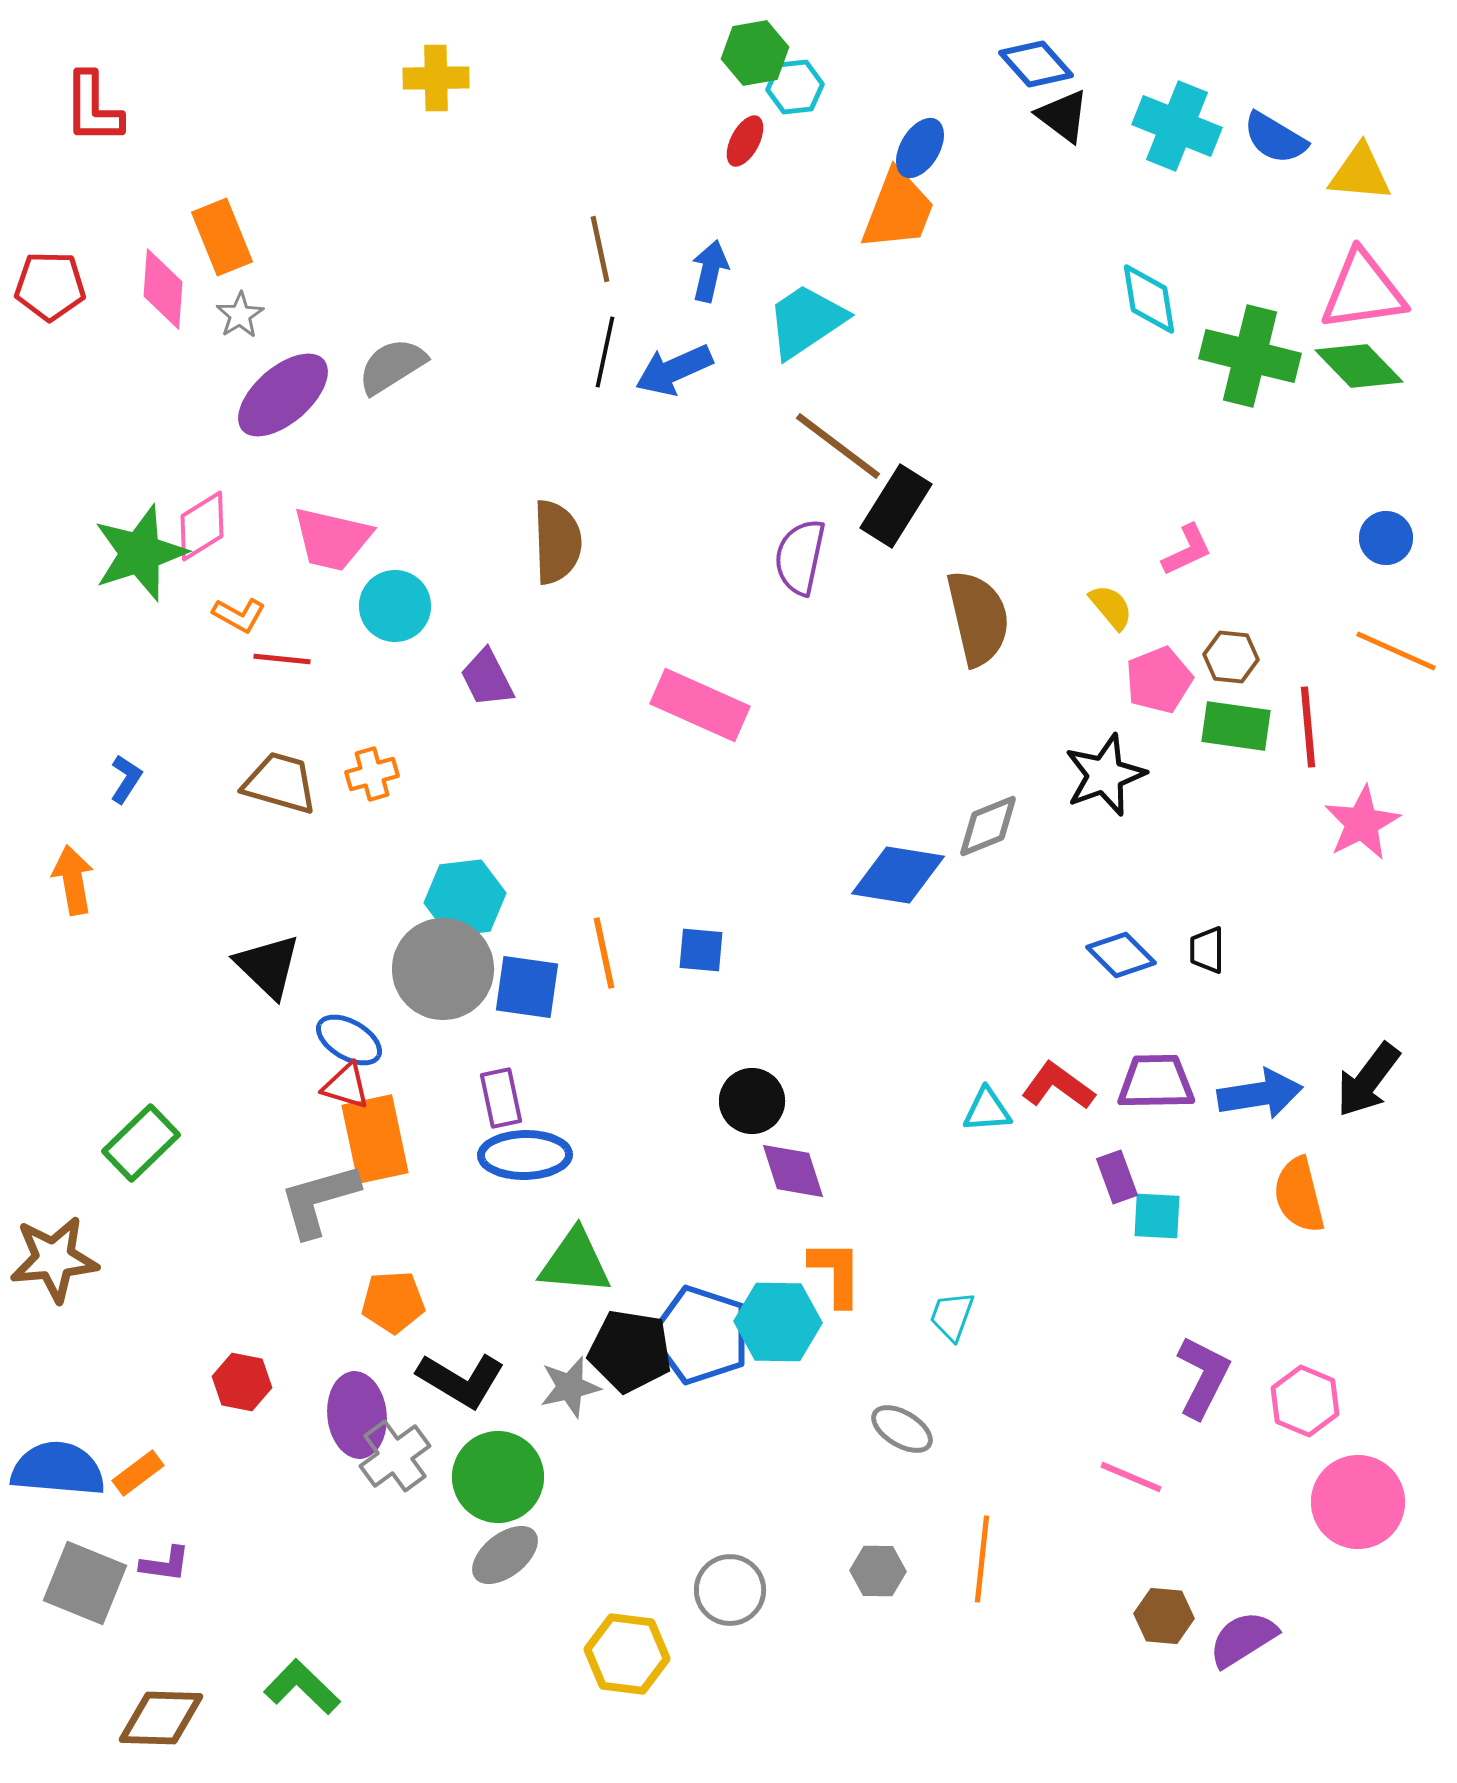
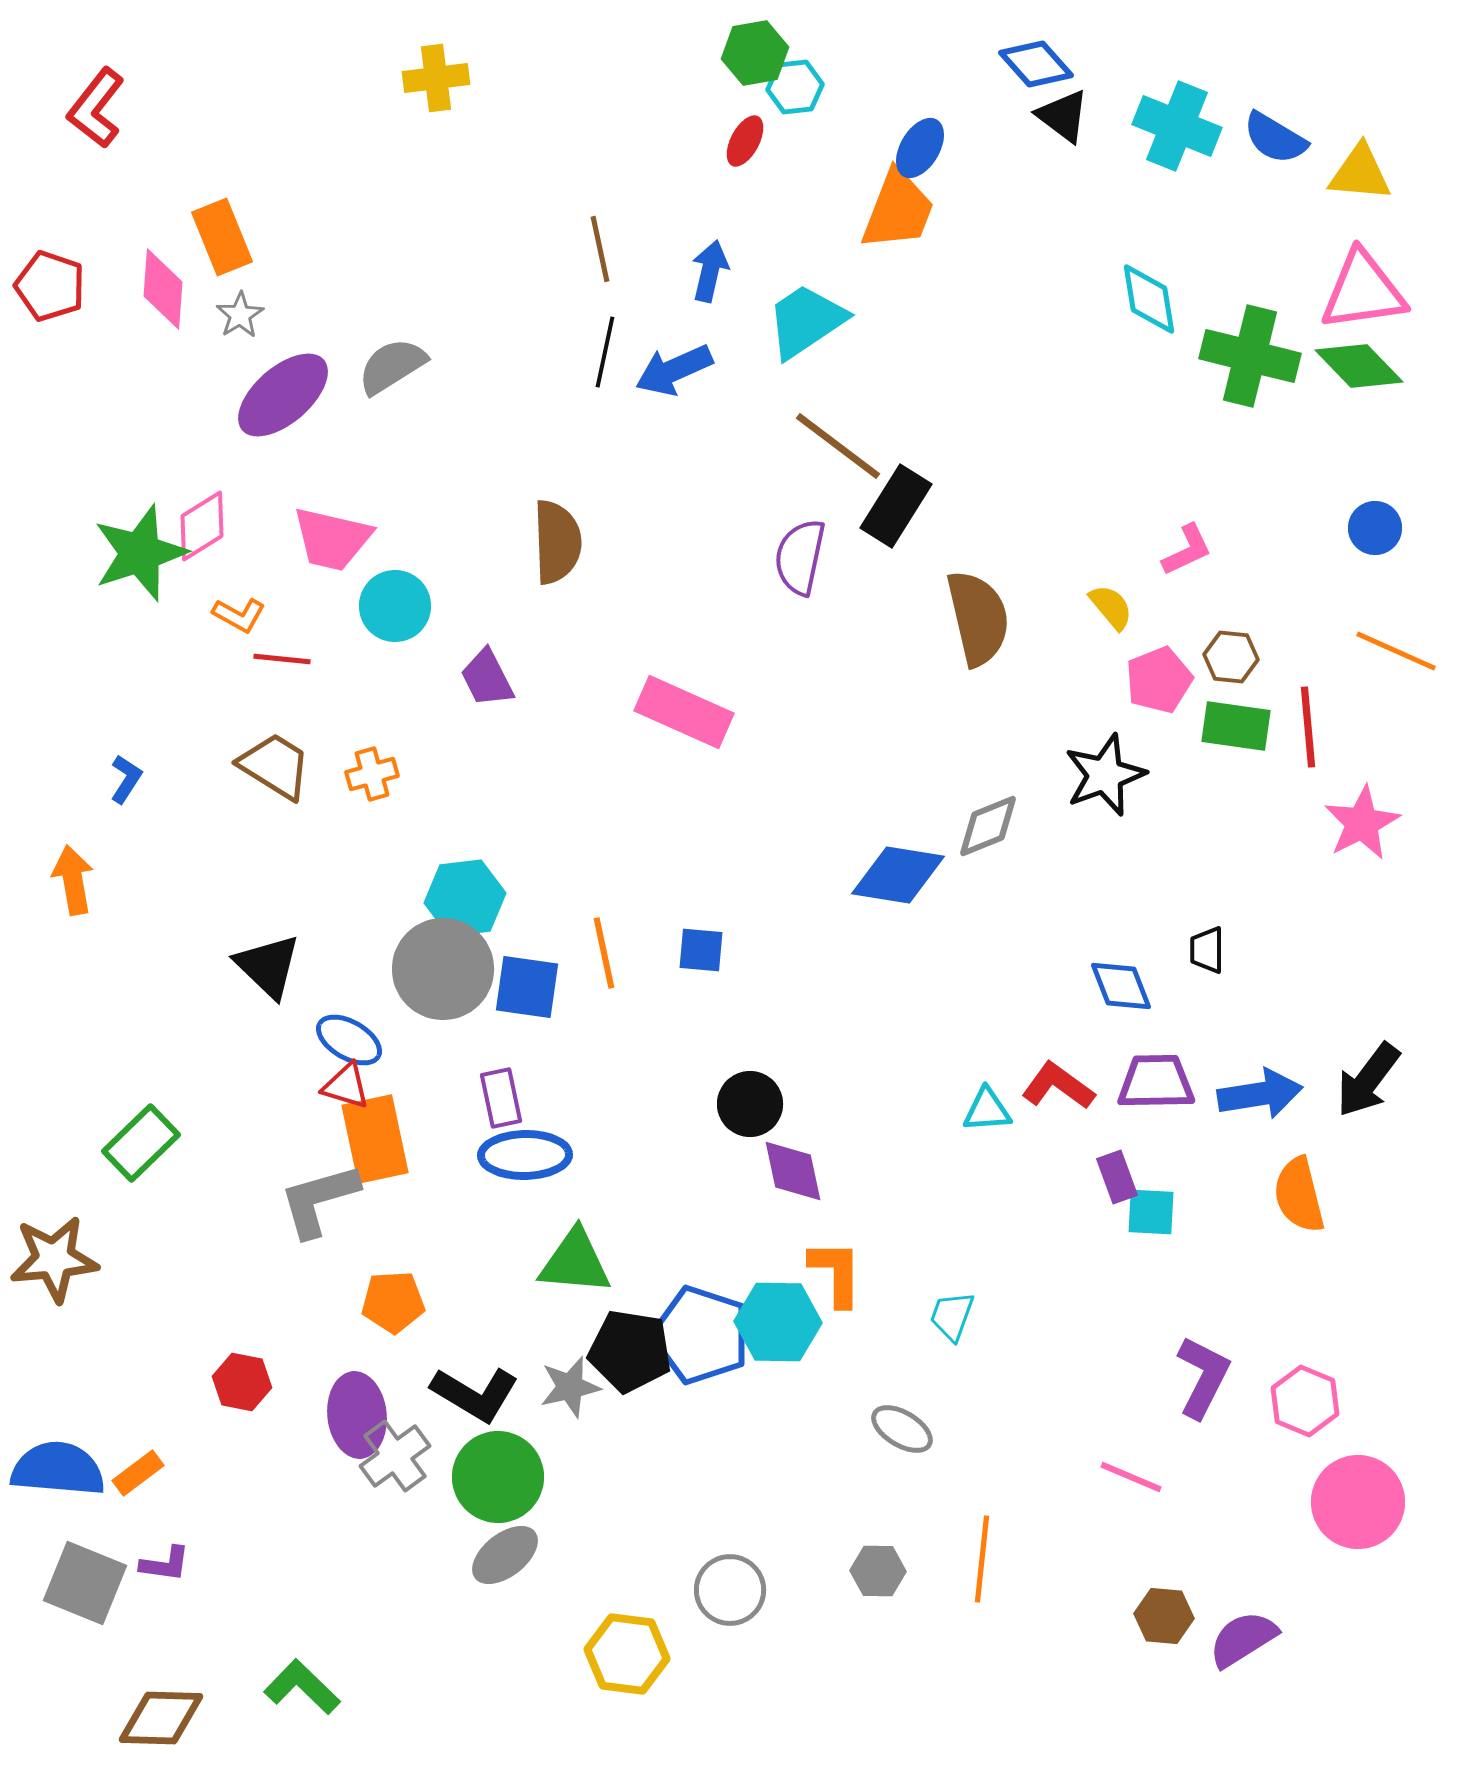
yellow cross at (436, 78): rotated 6 degrees counterclockwise
red L-shape at (93, 108): moved 3 px right; rotated 38 degrees clockwise
red pentagon at (50, 286): rotated 18 degrees clockwise
blue circle at (1386, 538): moved 11 px left, 10 px up
pink rectangle at (700, 705): moved 16 px left, 7 px down
brown trapezoid at (280, 783): moved 5 px left, 17 px up; rotated 16 degrees clockwise
blue diamond at (1121, 955): moved 31 px down; rotated 24 degrees clockwise
black circle at (752, 1101): moved 2 px left, 3 px down
purple diamond at (793, 1171): rotated 6 degrees clockwise
cyan square at (1157, 1216): moved 6 px left, 4 px up
black L-shape at (461, 1380): moved 14 px right, 14 px down
